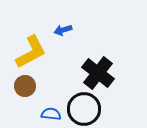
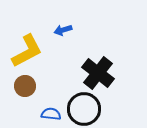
yellow L-shape: moved 4 px left, 1 px up
